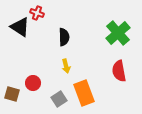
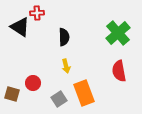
red cross: rotated 24 degrees counterclockwise
